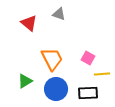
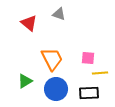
pink square: rotated 24 degrees counterclockwise
yellow line: moved 2 px left, 1 px up
black rectangle: moved 1 px right
